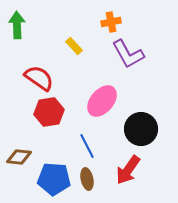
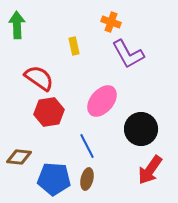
orange cross: rotated 30 degrees clockwise
yellow rectangle: rotated 30 degrees clockwise
red arrow: moved 22 px right
brown ellipse: rotated 25 degrees clockwise
